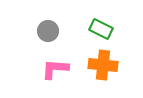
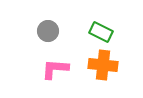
green rectangle: moved 3 px down
